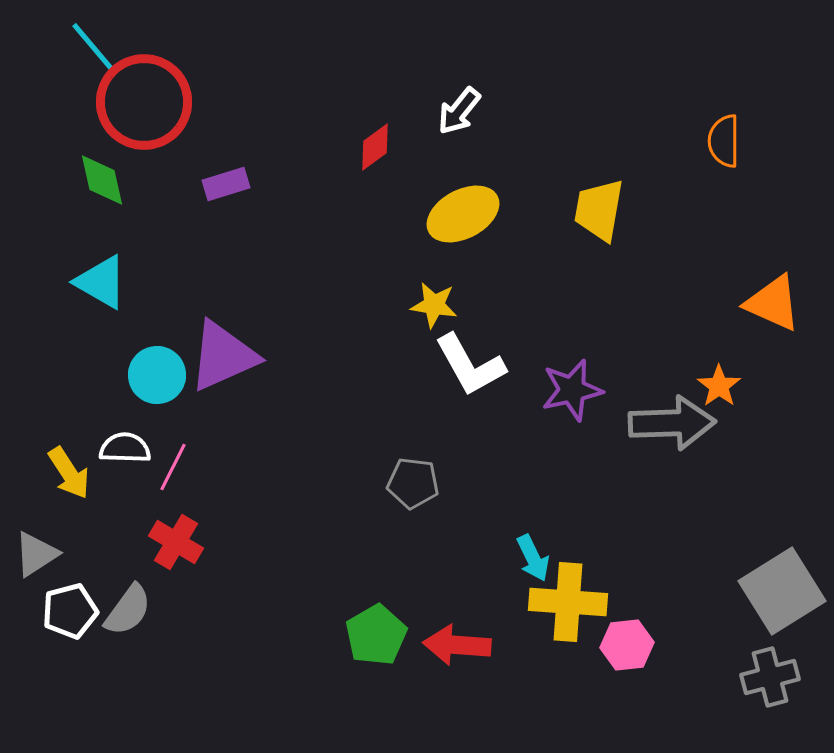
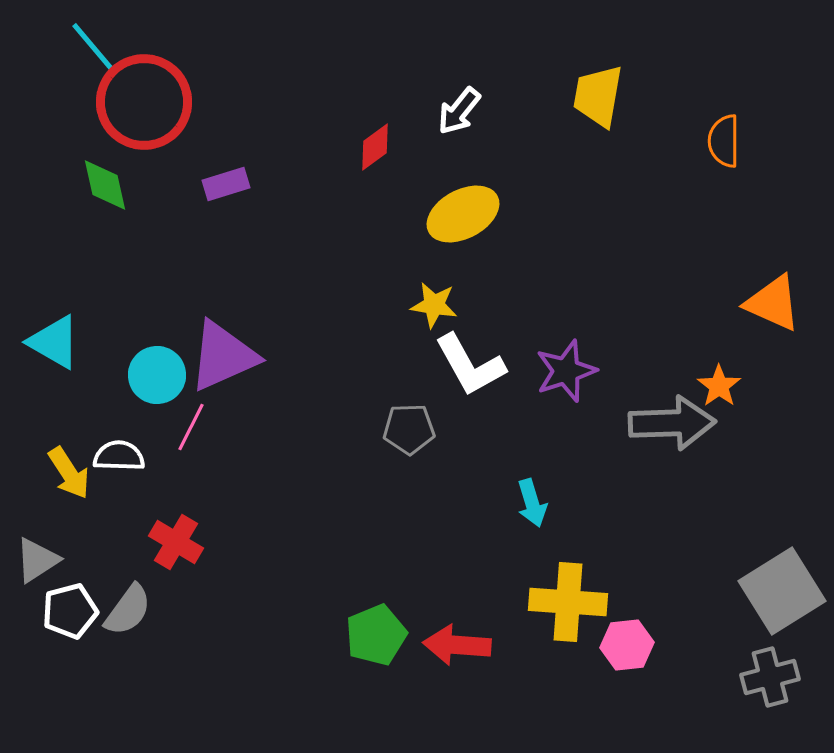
green diamond: moved 3 px right, 5 px down
yellow trapezoid: moved 1 px left, 114 px up
cyan triangle: moved 47 px left, 60 px down
purple star: moved 6 px left, 19 px up; rotated 6 degrees counterclockwise
white semicircle: moved 6 px left, 8 px down
pink line: moved 18 px right, 40 px up
gray pentagon: moved 4 px left, 54 px up; rotated 9 degrees counterclockwise
gray triangle: moved 1 px right, 6 px down
cyan arrow: moved 1 px left, 55 px up; rotated 9 degrees clockwise
green pentagon: rotated 8 degrees clockwise
